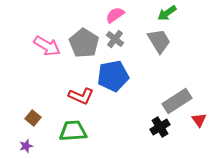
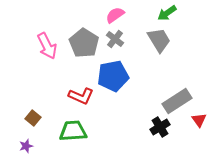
gray trapezoid: moved 1 px up
pink arrow: rotated 32 degrees clockwise
